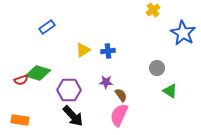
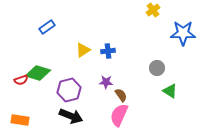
blue star: rotated 30 degrees counterclockwise
purple hexagon: rotated 15 degrees counterclockwise
black arrow: moved 2 px left; rotated 25 degrees counterclockwise
